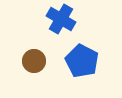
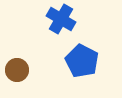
brown circle: moved 17 px left, 9 px down
